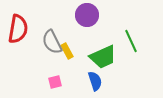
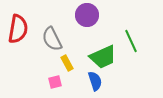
gray semicircle: moved 3 px up
yellow rectangle: moved 12 px down
